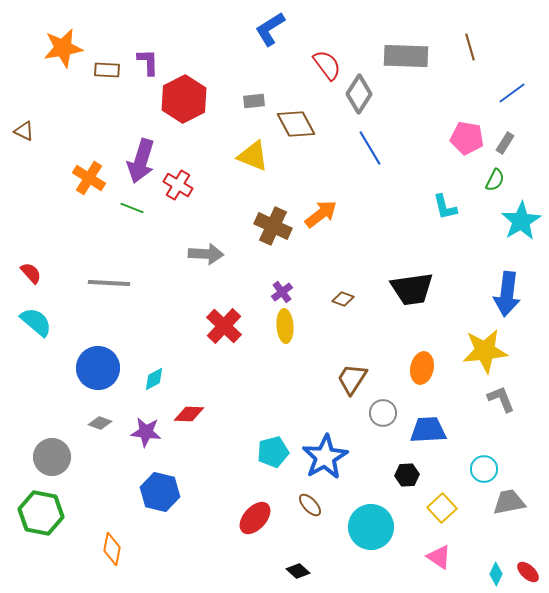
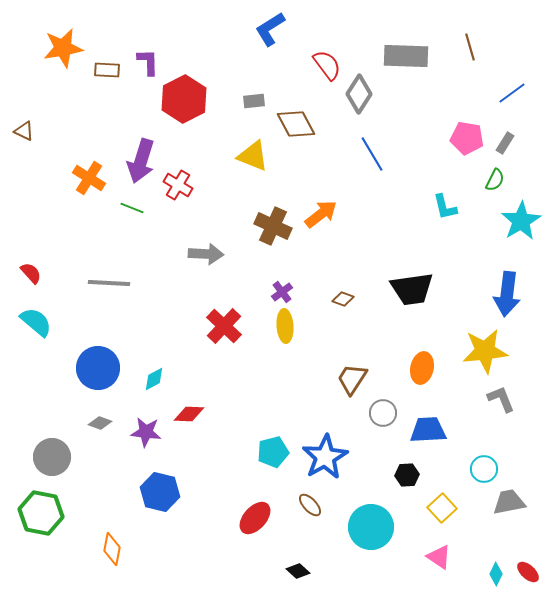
blue line at (370, 148): moved 2 px right, 6 px down
